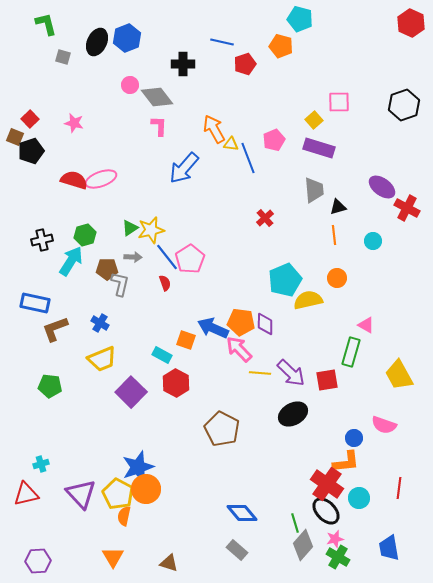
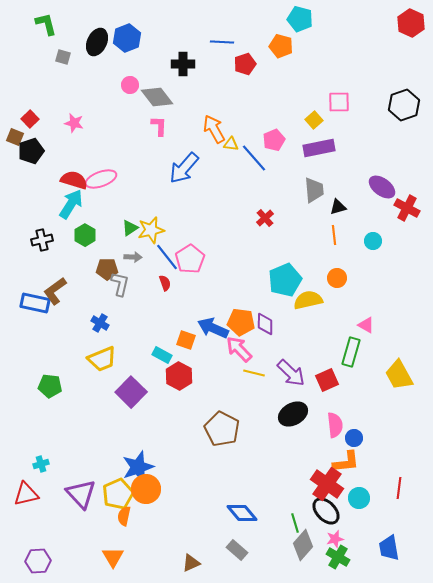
blue line at (222, 42): rotated 10 degrees counterclockwise
purple rectangle at (319, 148): rotated 28 degrees counterclockwise
blue line at (248, 158): moved 6 px right; rotated 20 degrees counterclockwise
green hexagon at (85, 235): rotated 15 degrees counterclockwise
cyan arrow at (71, 261): moved 57 px up
brown L-shape at (55, 329): moved 38 px up; rotated 16 degrees counterclockwise
yellow line at (260, 373): moved 6 px left; rotated 10 degrees clockwise
red square at (327, 380): rotated 15 degrees counterclockwise
red hexagon at (176, 383): moved 3 px right, 7 px up
pink semicircle at (384, 425): moved 49 px left; rotated 115 degrees counterclockwise
yellow pentagon at (118, 494): rotated 20 degrees clockwise
brown triangle at (169, 563): moved 22 px right; rotated 42 degrees counterclockwise
